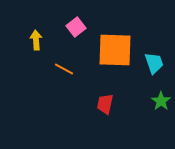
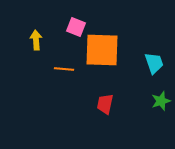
pink square: rotated 30 degrees counterclockwise
orange square: moved 13 px left
orange line: rotated 24 degrees counterclockwise
green star: rotated 18 degrees clockwise
